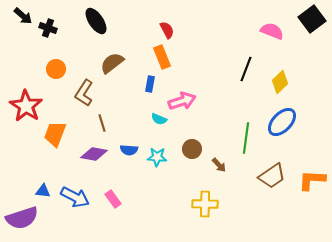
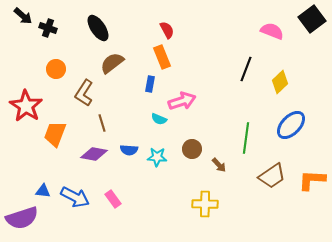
black ellipse: moved 2 px right, 7 px down
blue ellipse: moved 9 px right, 3 px down
